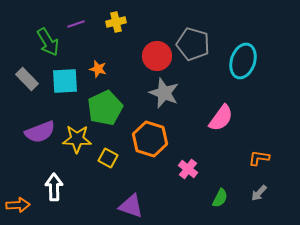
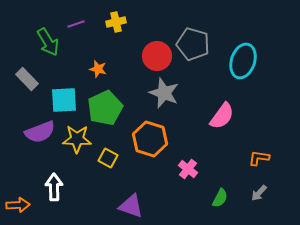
cyan square: moved 1 px left, 19 px down
pink semicircle: moved 1 px right, 2 px up
